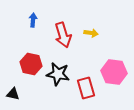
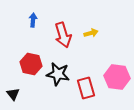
yellow arrow: rotated 24 degrees counterclockwise
pink hexagon: moved 3 px right, 5 px down
black triangle: rotated 40 degrees clockwise
